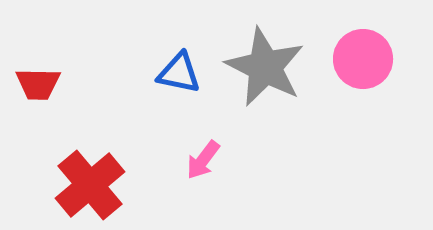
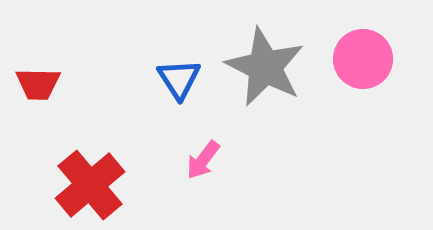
blue triangle: moved 6 px down; rotated 45 degrees clockwise
